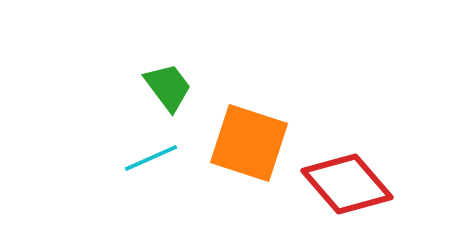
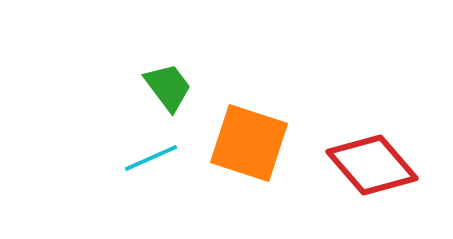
red diamond: moved 25 px right, 19 px up
